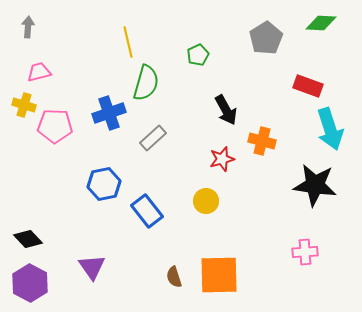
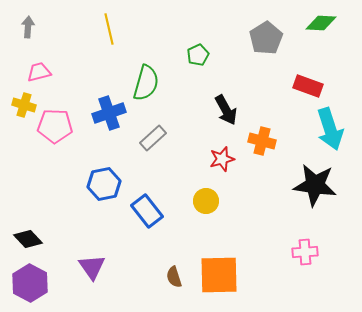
yellow line: moved 19 px left, 13 px up
